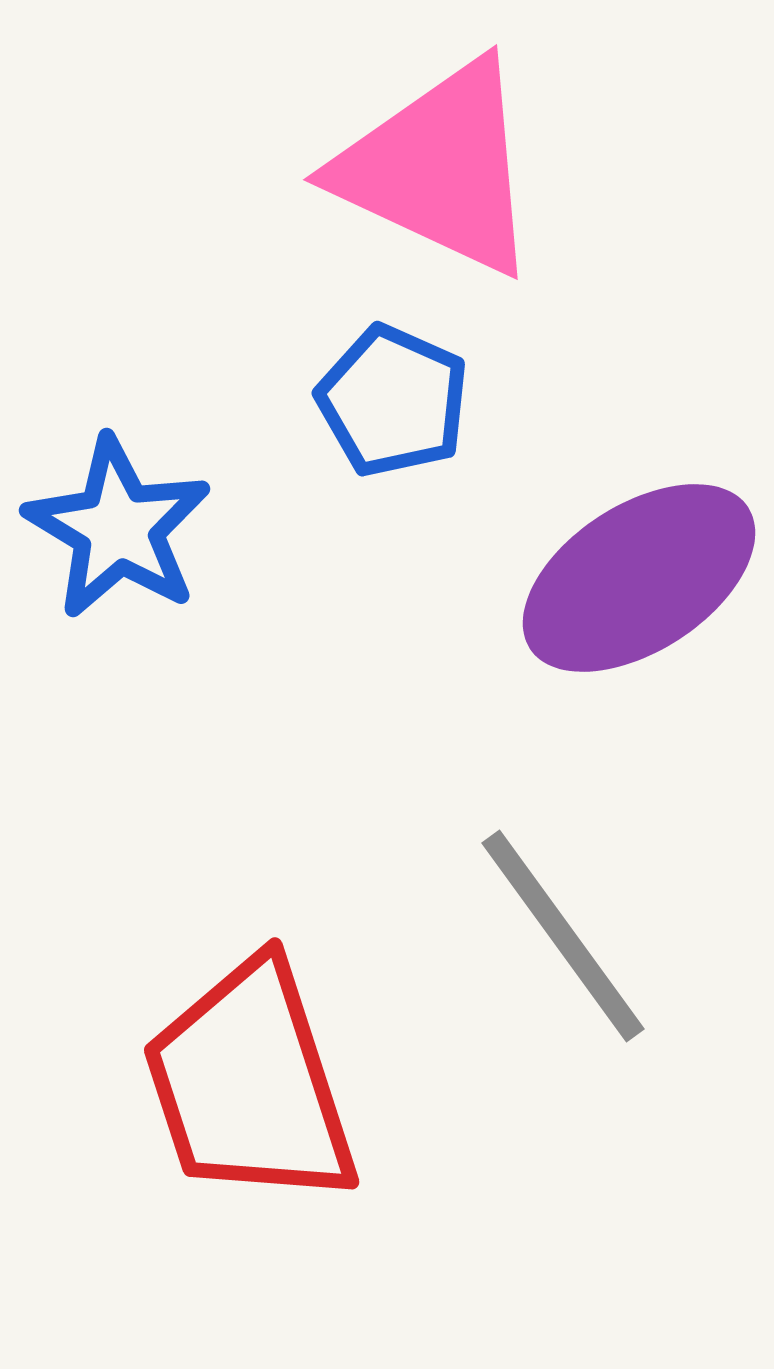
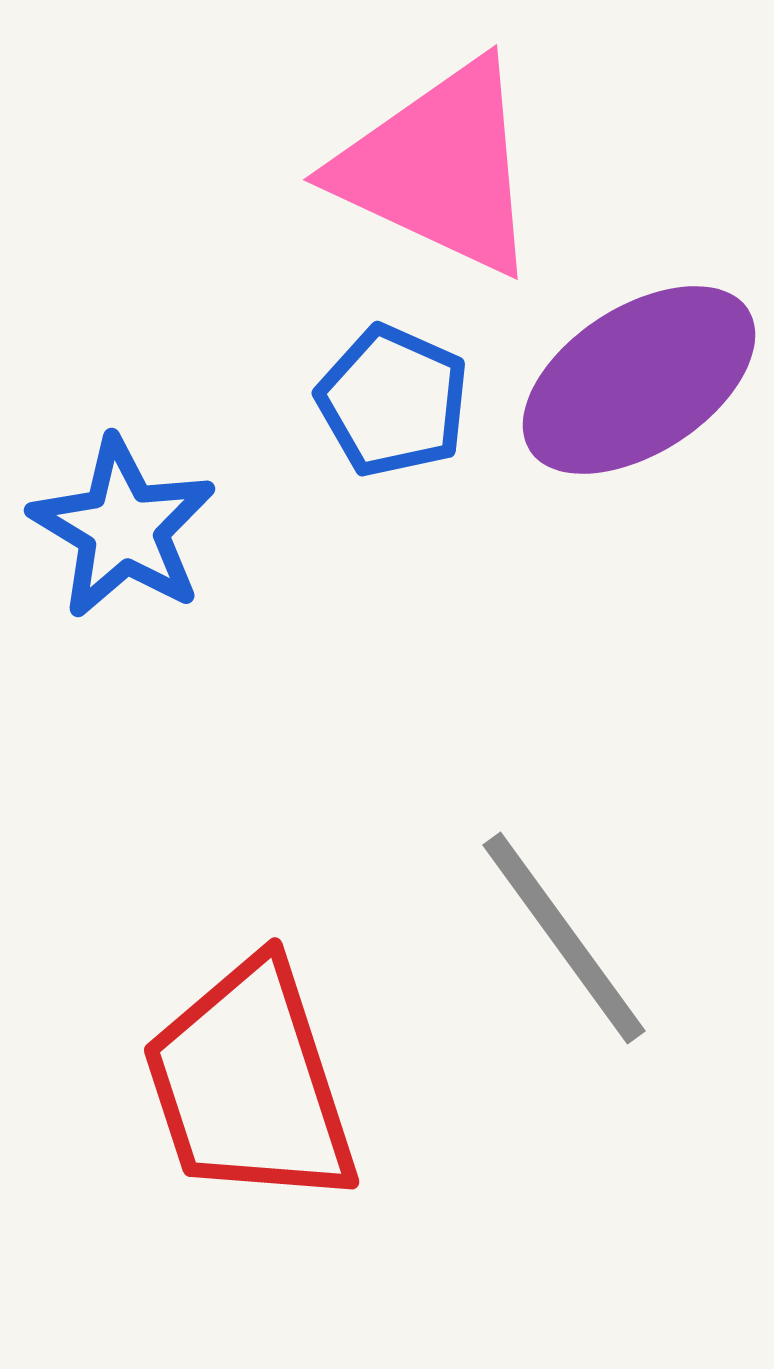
blue star: moved 5 px right
purple ellipse: moved 198 px up
gray line: moved 1 px right, 2 px down
